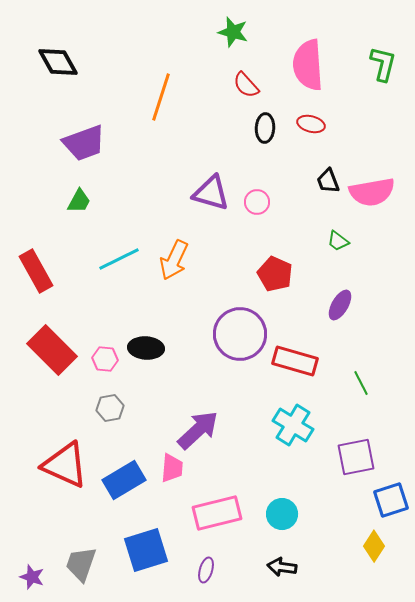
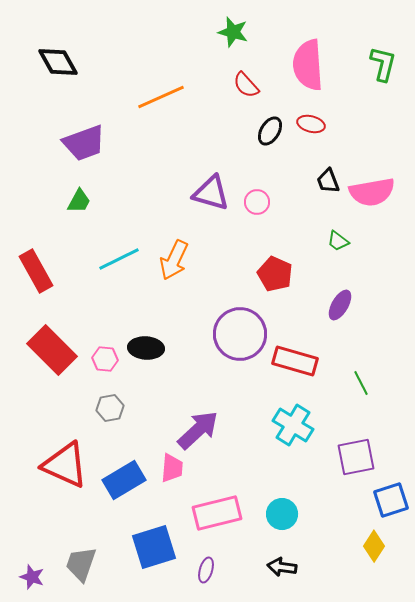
orange line at (161, 97): rotated 48 degrees clockwise
black ellipse at (265, 128): moved 5 px right, 3 px down; rotated 28 degrees clockwise
blue square at (146, 550): moved 8 px right, 3 px up
